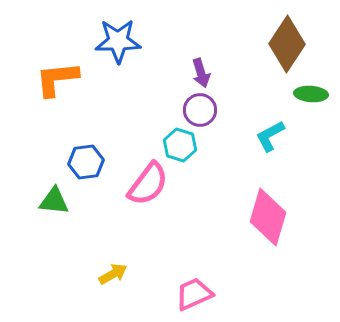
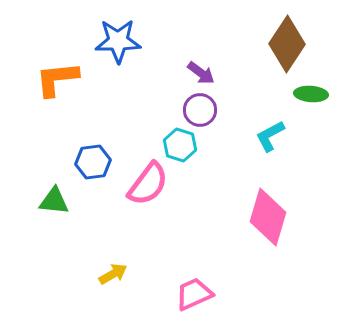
purple arrow: rotated 36 degrees counterclockwise
blue hexagon: moved 7 px right
